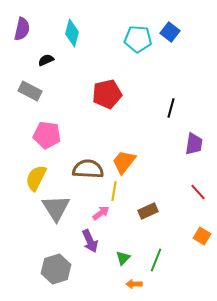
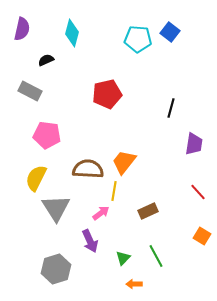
green line: moved 4 px up; rotated 50 degrees counterclockwise
